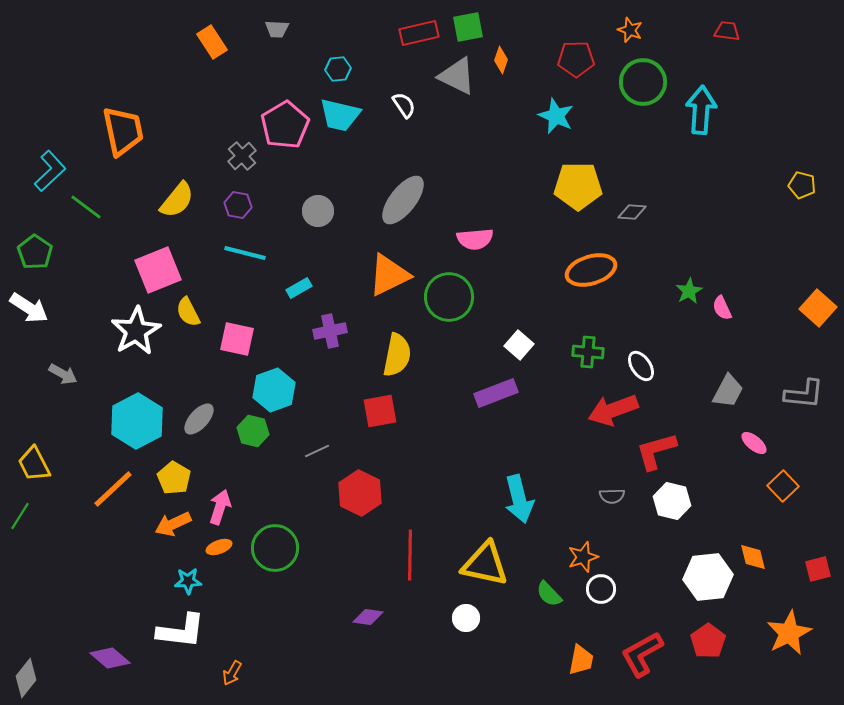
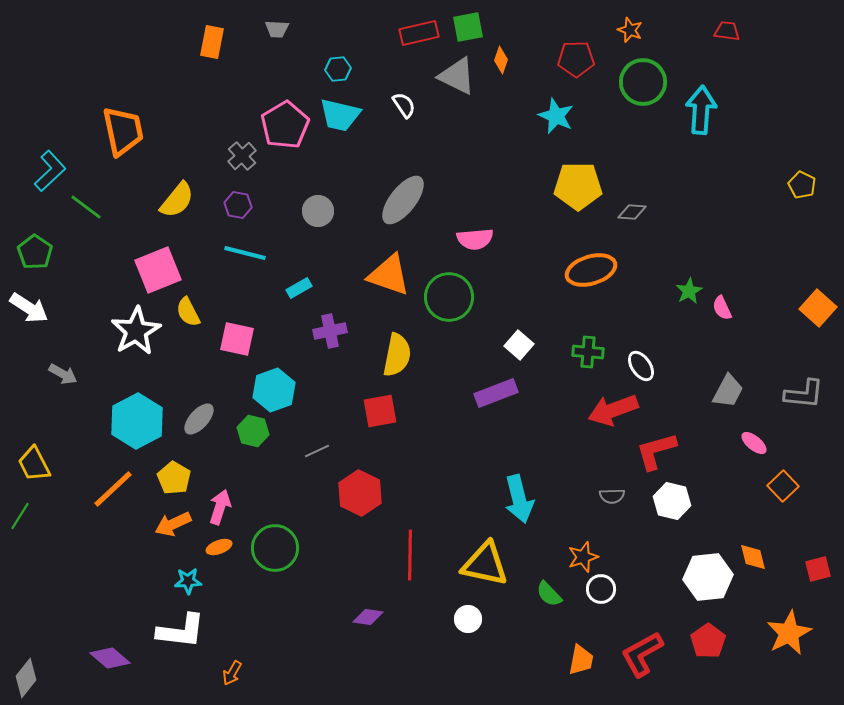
orange rectangle at (212, 42): rotated 44 degrees clockwise
yellow pentagon at (802, 185): rotated 12 degrees clockwise
orange triangle at (389, 275): rotated 45 degrees clockwise
white circle at (466, 618): moved 2 px right, 1 px down
